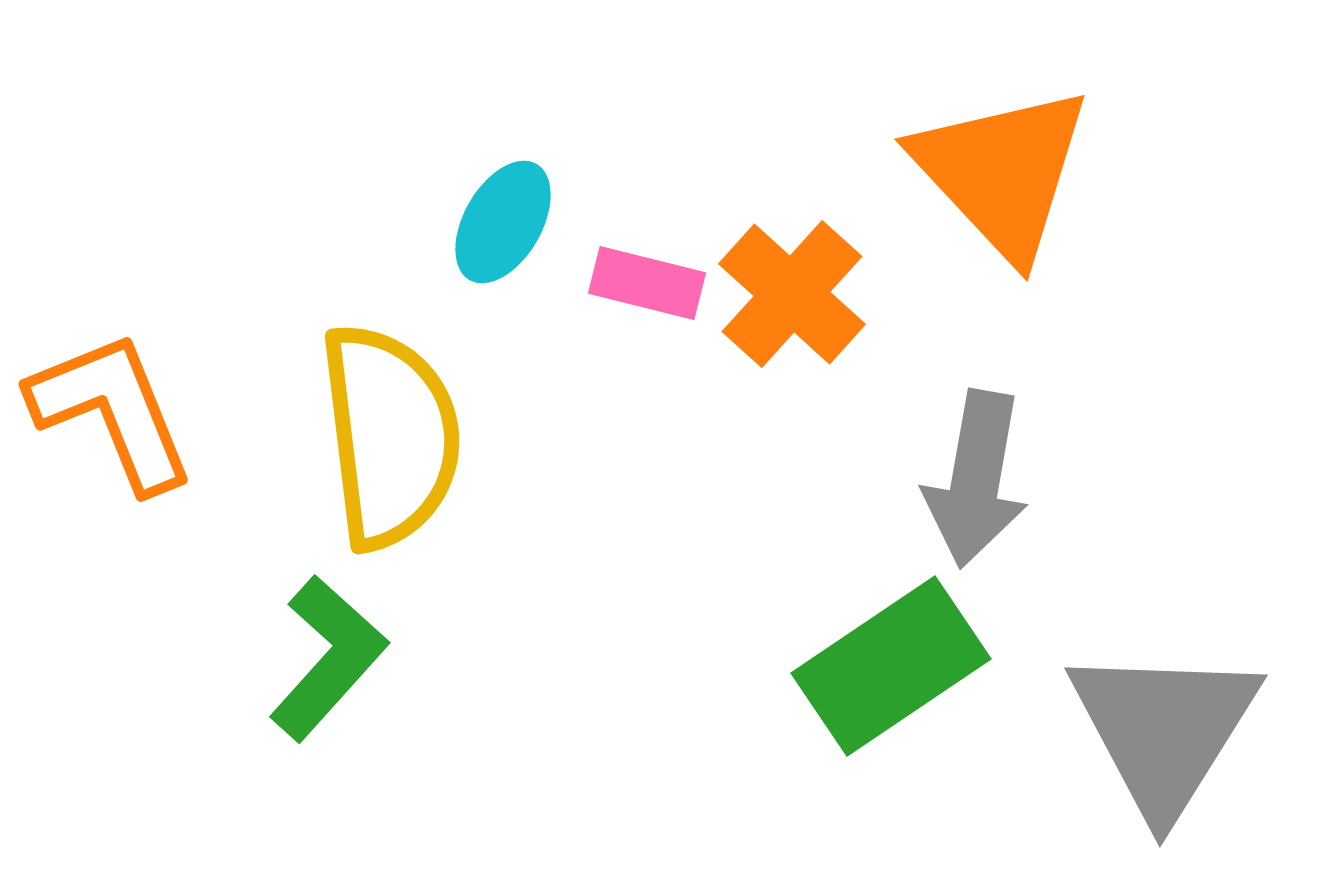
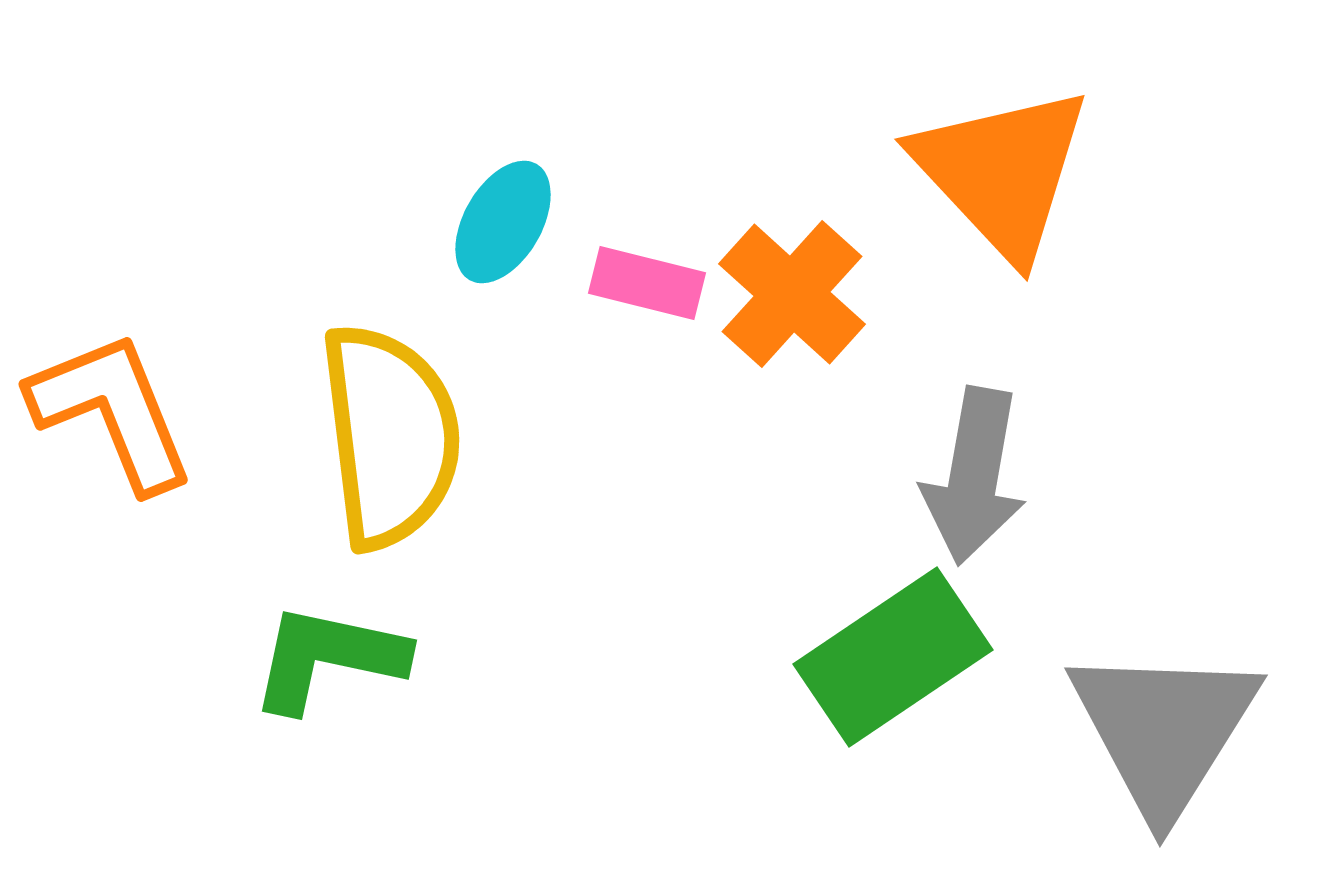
gray arrow: moved 2 px left, 3 px up
green L-shape: rotated 120 degrees counterclockwise
green rectangle: moved 2 px right, 9 px up
